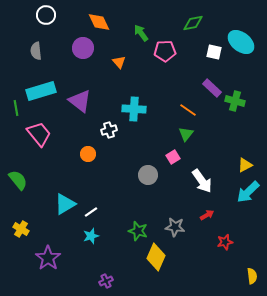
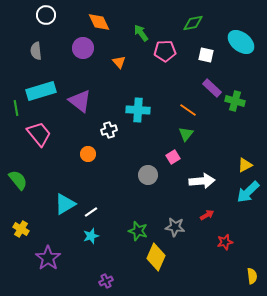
white square: moved 8 px left, 3 px down
cyan cross: moved 4 px right, 1 px down
white arrow: rotated 60 degrees counterclockwise
